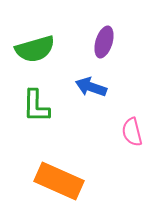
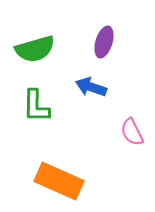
pink semicircle: rotated 12 degrees counterclockwise
